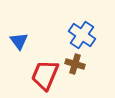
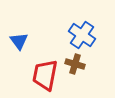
red trapezoid: rotated 12 degrees counterclockwise
